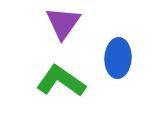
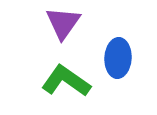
green L-shape: moved 5 px right
